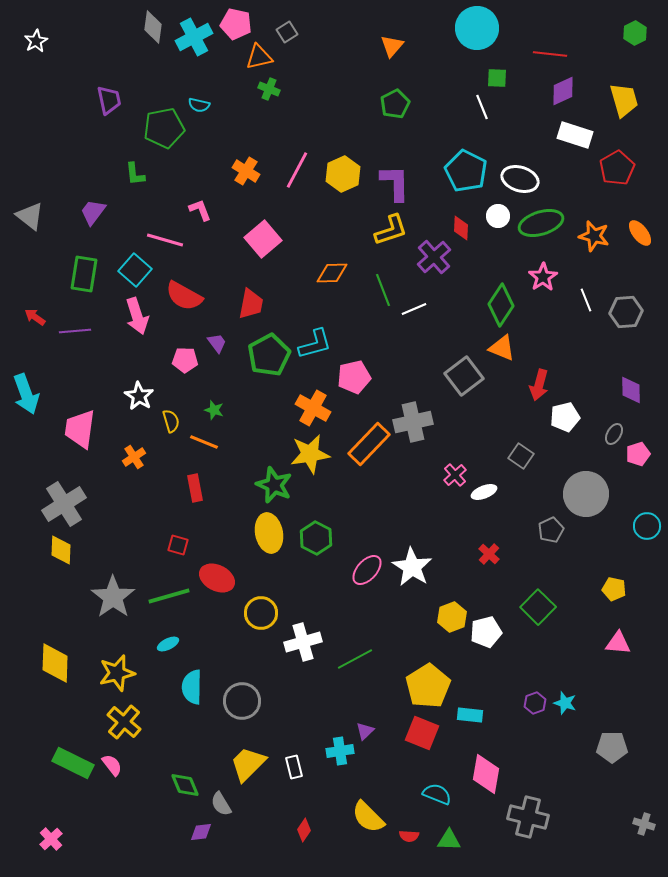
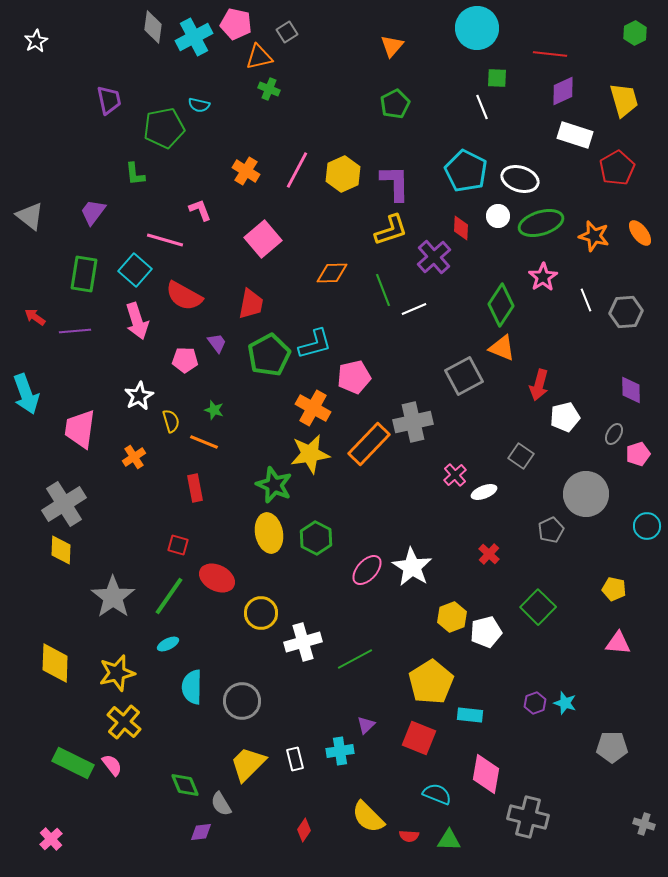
pink arrow at (137, 316): moved 5 px down
gray square at (464, 376): rotated 9 degrees clockwise
white star at (139, 396): rotated 12 degrees clockwise
green line at (169, 596): rotated 39 degrees counterclockwise
yellow pentagon at (428, 686): moved 3 px right, 4 px up
purple triangle at (365, 731): moved 1 px right, 6 px up
red square at (422, 733): moved 3 px left, 5 px down
white rectangle at (294, 767): moved 1 px right, 8 px up
